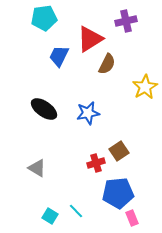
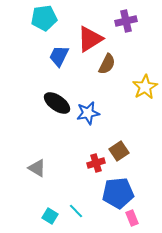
black ellipse: moved 13 px right, 6 px up
